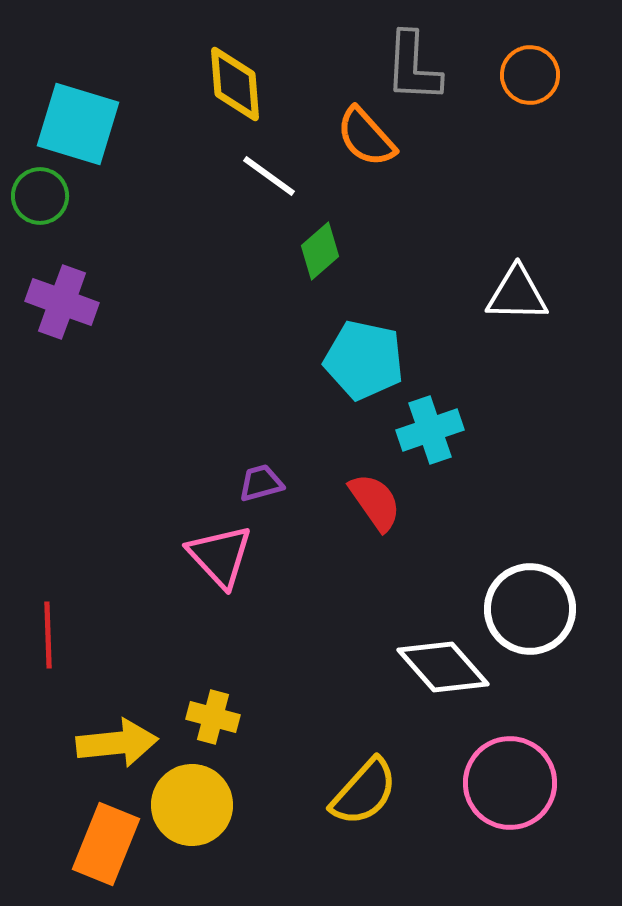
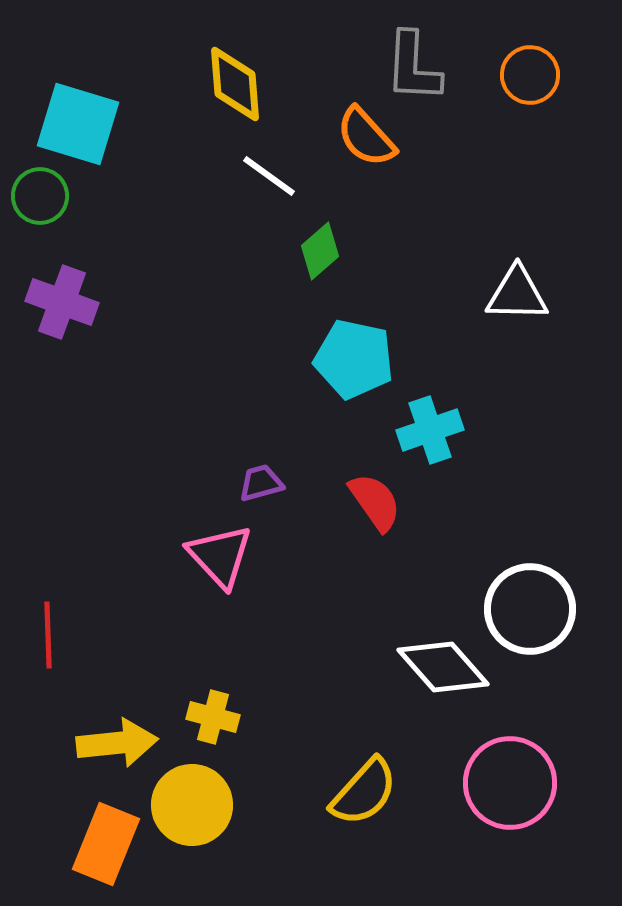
cyan pentagon: moved 10 px left, 1 px up
